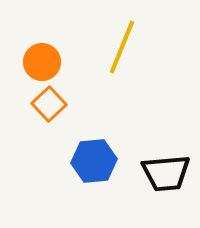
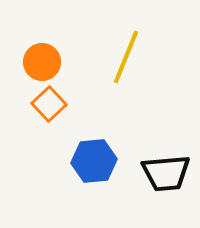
yellow line: moved 4 px right, 10 px down
